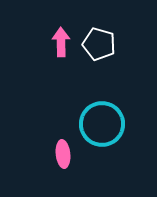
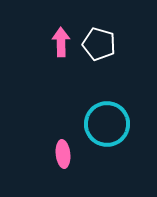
cyan circle: moved 5 px right
